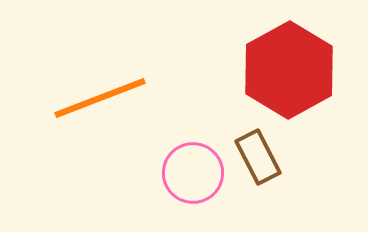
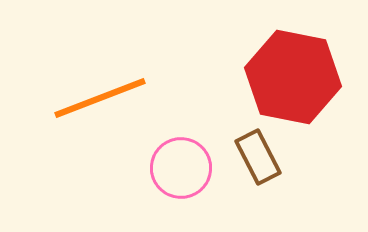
red hexagon: moved 4 px right, 7 px down; rotated 20 degrees counterclockwise
pink circle: moved 12 px left, 5 px up
